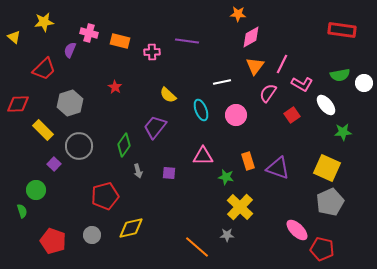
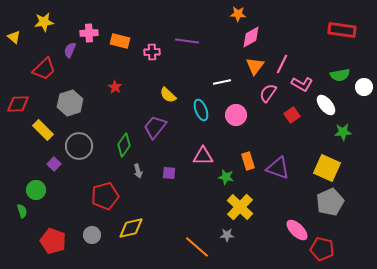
pink cross at (89, 33): rotated 18 degrees counterclockwise
white circle at (364, 83): moved 4 px down
